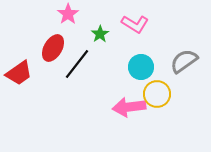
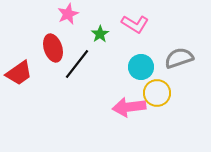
pink star: rotated 10 degrees clockwise
red ellipse: rotated 48 degrees counterclockwise
gray semicircle: moved 5 px left, 3 px up; rotated 16 degrees clockwise
yellow circle: moved 1 px up
